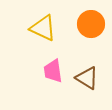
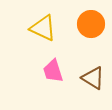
pink trapezoid: rotated 10 degrees counterclockwise
brown triangle: moved 6 px right
